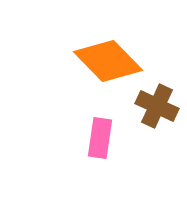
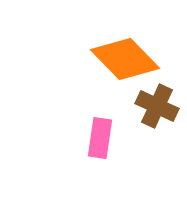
orange diamond: moved 17 px right, 2 px up
